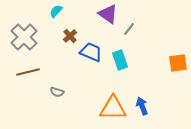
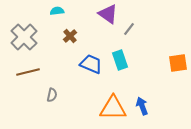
cyan semicircle: moved 1 px right; rotated 40 degrees clockwise
blue trapezoid: moved 12 px down
gray semicircle: moved 5 px left, 3 px down; rotated 96 degrees counterclockwise
